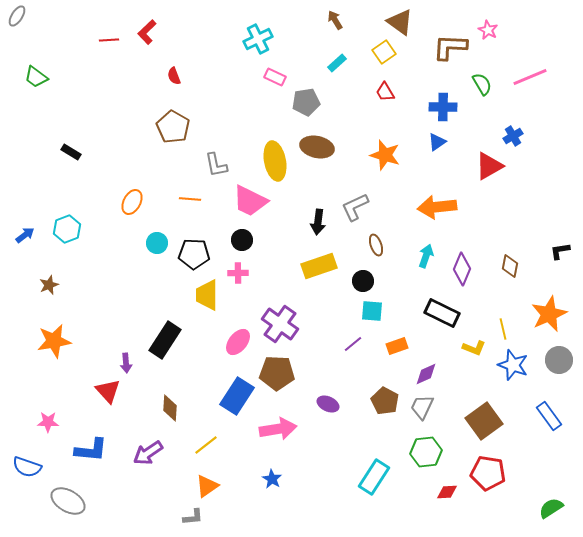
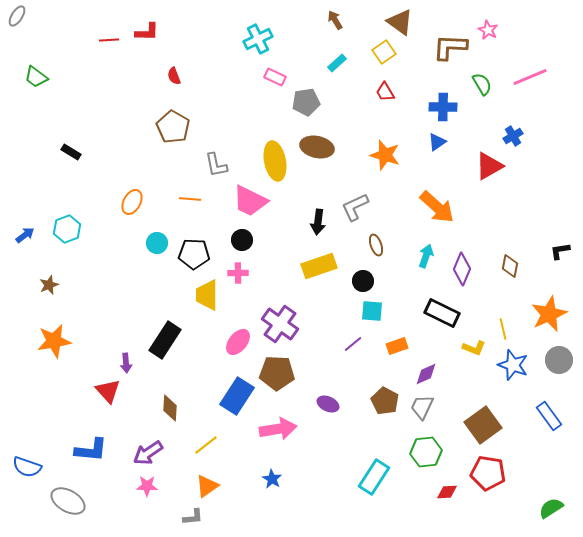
red L-shape at (147, 32): rotated 135 degrees counterclockwise
orange arrow at (437, 207): rotated 132 degrees counterclockwise
brown square at (484, 421): moved 1 px left, 4 px down
pink star at (48, 422): moved 99 px right, 64 px down
